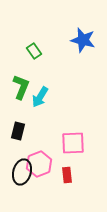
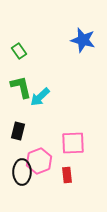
green rectangle: moved 15 px left
green L-shape: rotated 35 degrees counterclockwise
cyan arrow: rotated 15 degrees clockwise
pink hexagon: moved 3 px up
black ellipse: rotated 15 degrees counterclockwise
